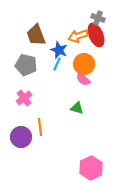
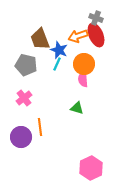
gray cross: moved 2 px left
brown trapezoid: moved 4 px right, 4 px down
pink semicircle: rotated 42 degrees clockwise
